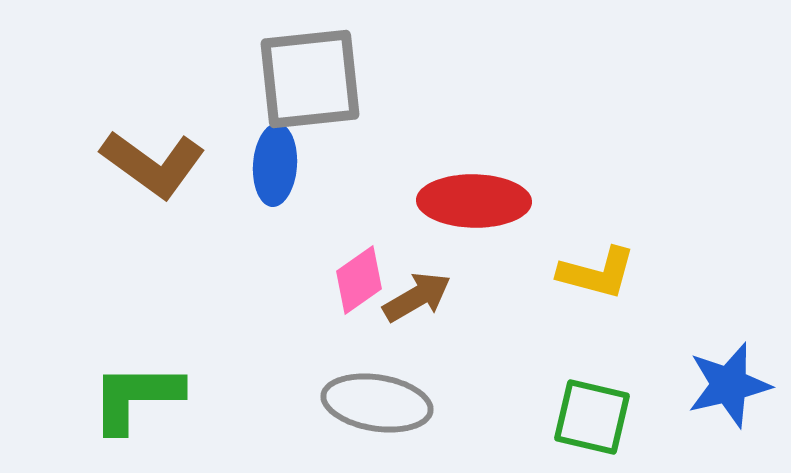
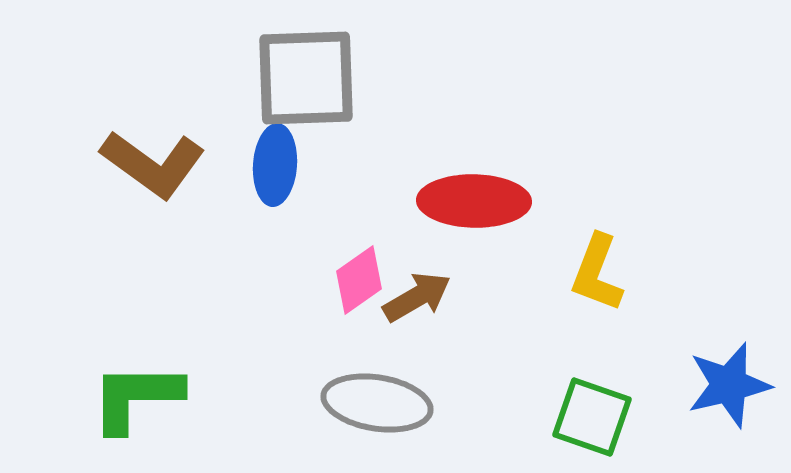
gray square: moved 4 px left, 1 px up; rotated 4 degrees clockwise
yellow L-shape: rotated 96 degrees clockwise
green square: rotated 6 degrees clockwise
